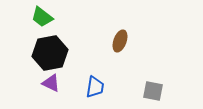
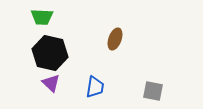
green trapezoid: rotated 35 degrees counterclockwise
brown ellipse: moved 5 px left, 2 px up
black hexagon: rotated 24 degrees clockwise
purple triangle: rotated 18 degrees clockwise
